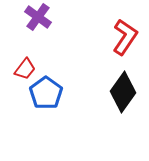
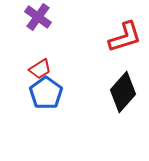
red L-shape: rotated 39 degrees clockwise
red trapezoid: moved 15 px right; rotated 20 degrees clockwise
black diamond: rotated 6 degrees clockwise
